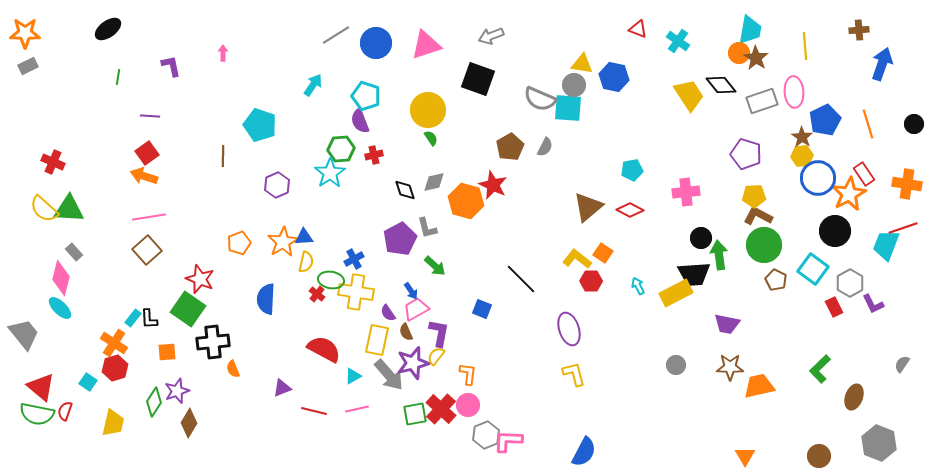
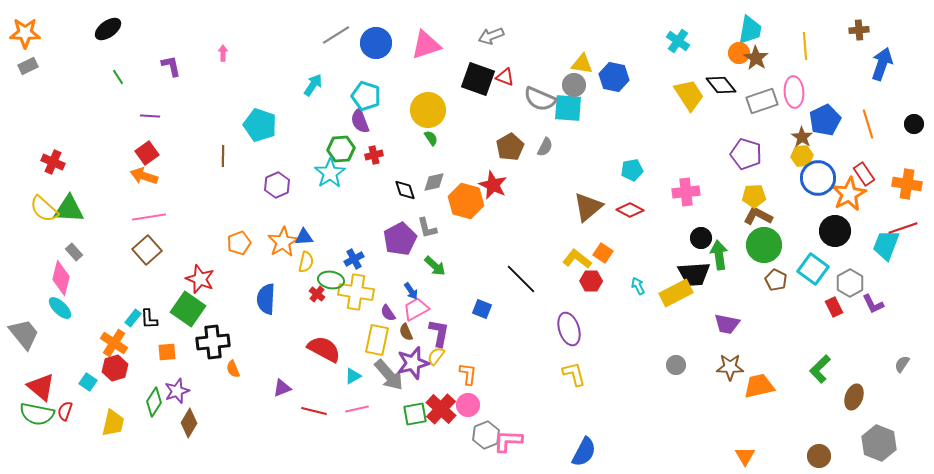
red triangle at (638, 29): moved 133 px left, 48 px down
green line at (118, 77): rotated 42 degrees counterclockwise
